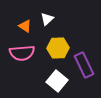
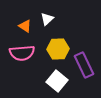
yellow hexagon: moved 1 px down
